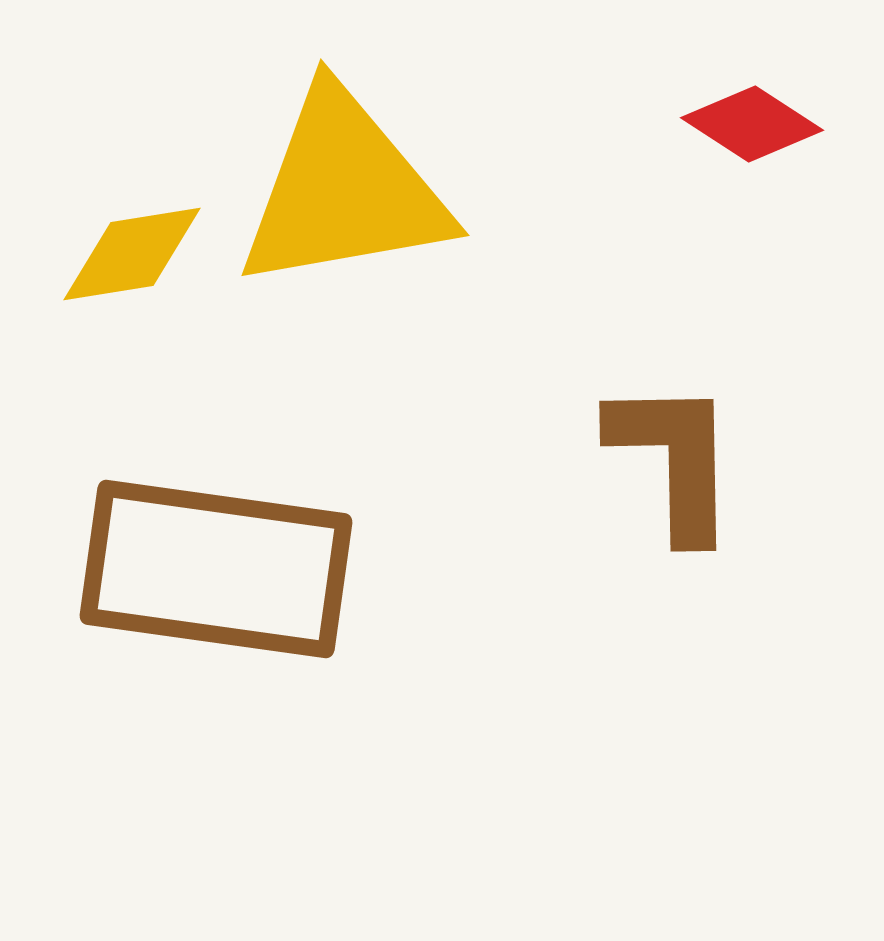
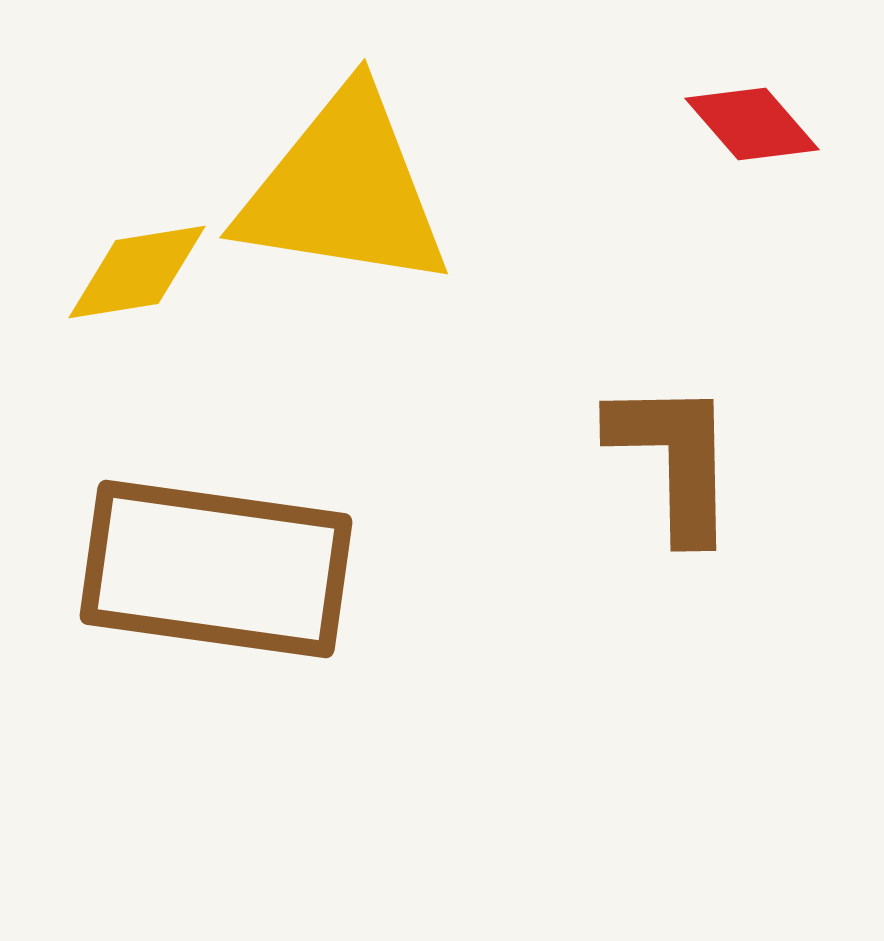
red diamond: rotated 16 degrees clockwise
yellow triangle: rotated 19 degrees clockwise
yellow diamond: moved 5 px right, 18 px down
